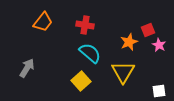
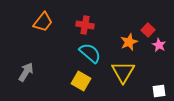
red square: rotated 24 degrees counterclockwise
gray arrow: moved 1 px left, 4 px down
yellow square: rotated 18 degrees counterclockwise
